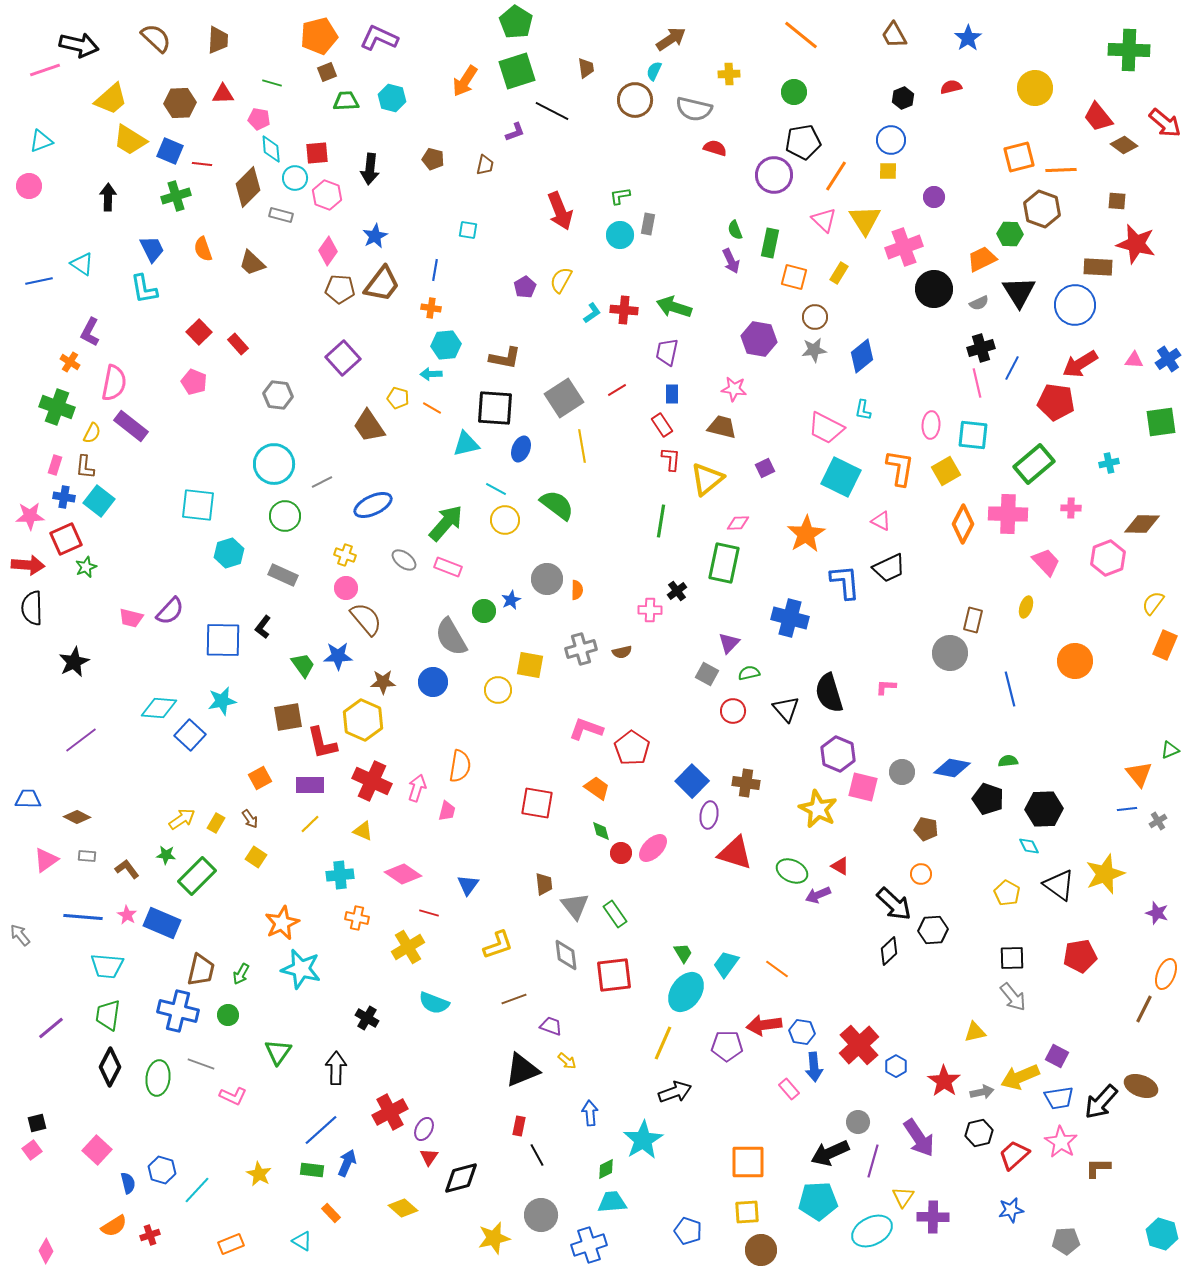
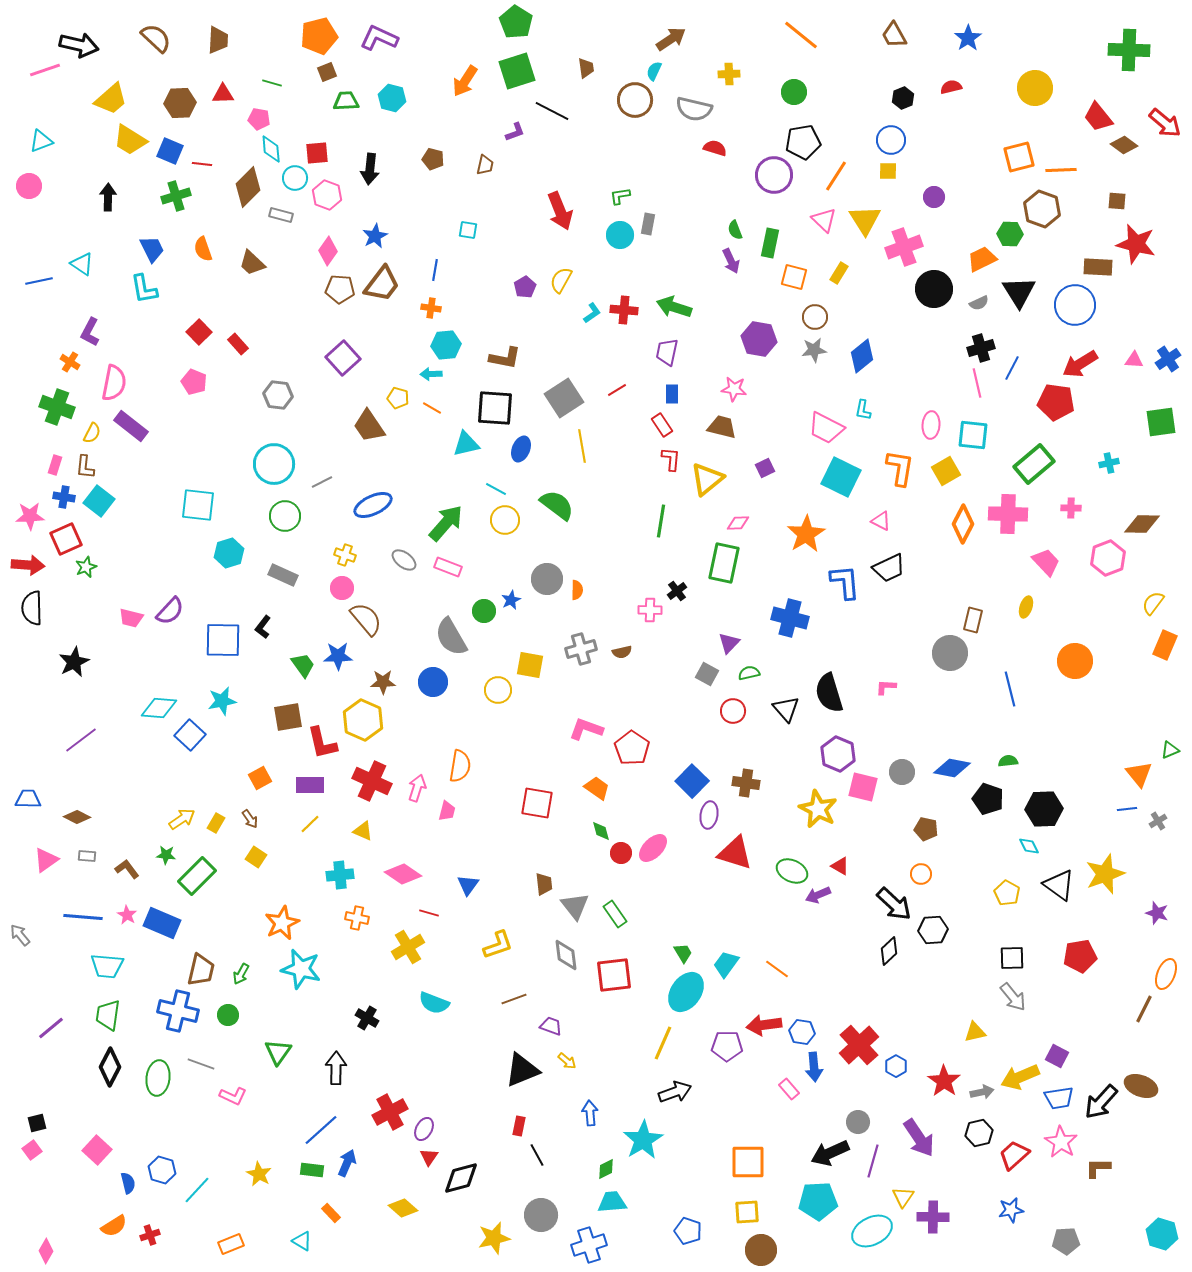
pink circle at (346, 588): moved 4 px left
